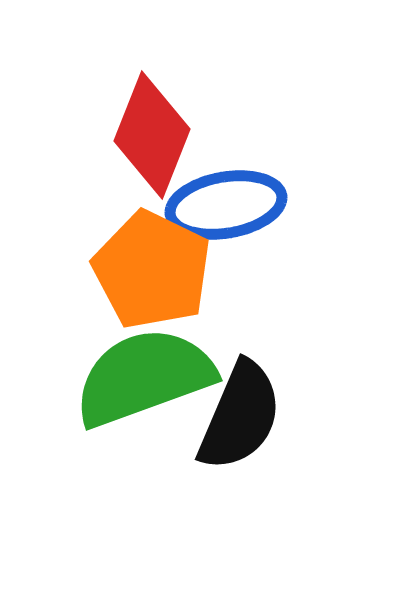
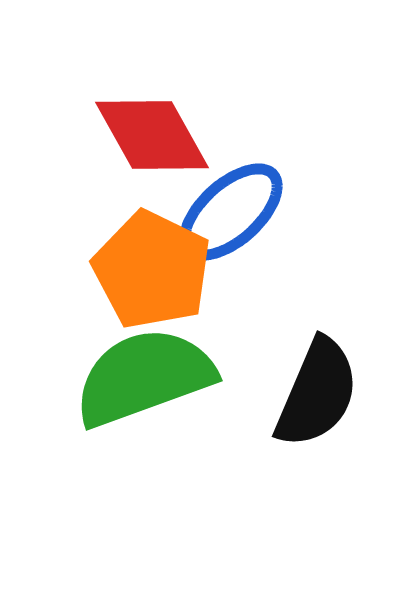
red diamond: rotated 51 degrees counterclockwise
blue ellipse: moved 5 px right, 7 px down; rotated 32 degrees counterclockwise
black semicircle: moved 77 px right, 23 px up
